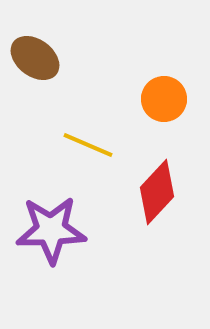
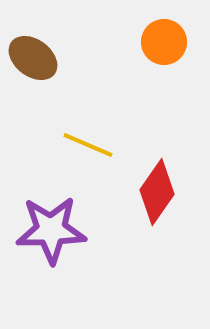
brown ellipse: moved 2 px left
orange circle: moved 57 px up
red diamond: rotated 8 degrees counterclockwise
